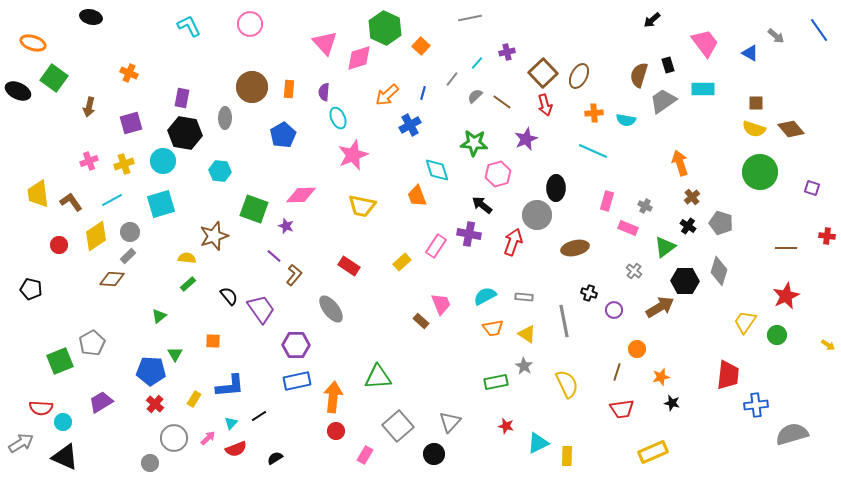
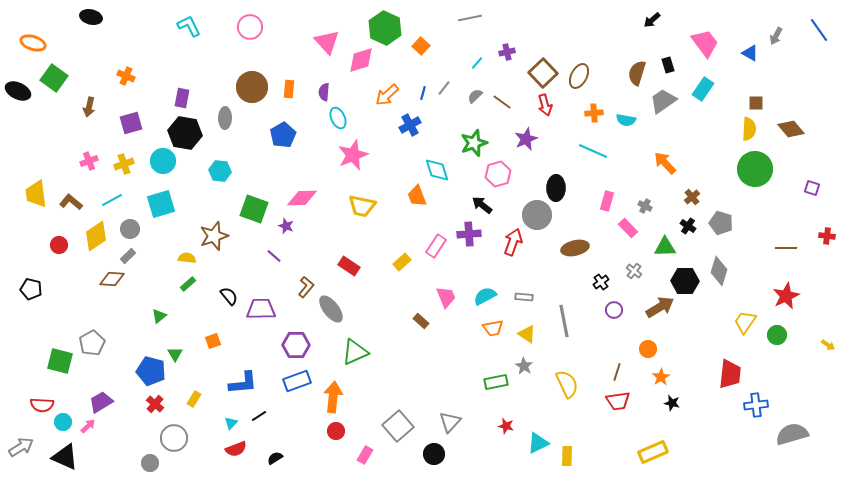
pink circle at (250, 24): moved 3 px down
gray arrow at (776, 36): rotated 78 degrees clockwise
pink triangle at (325, 43): moved 2 px right, 1 px up
pink diamond at (359, 58): moved 2 px right, 2 px down
orange cross at (129, 73): moved 3 px left, 3 px down
brown semicircle at (639, 75): moved 2 px left, 2 px up
gray line at (452, 79): moved 8 px left, 9 px down
cyan rectangle at (703, 89): rotated 55 degrees counterclockwise
yellow semicircle at (754, 129): moved 5 px left; rotated 105 degrees counterclockwise
green star at (474, 143): rotated 24 degrees counterclockwise
orange arrow at (680, 163): moved 15 px left; rotated 25 degrees counterclockwise
green circle at (760, 172): moved 5 px left, 3 px up
yellow trapezoid at (38, 194): moved 2 px left
pink diamond at (301, 195): moved 1 px right, 3 px down
brown L-shape at (71, 202): rotated 15 degrees counterclockwise
pink rectangle at (628, 228): rotated 24 degrees clockwise
gray circle at (130, 232): moved 3 px up
purple cross at (469, 234): rotated 15 degrees counterclockwise
green triangle at (665, 247): rotated 35 degrees clockwise
brown L-shape at (294, 275): moved 12 px right, 12 px down
black cross at (589, 293): moved 12 px right, 11 px up; rotated 35 degrees clockwise
pink trapezoid at (441, 304): moved 5 px right, 7 px up
purple trapezoid at (261, 309): rotated 56 degrees counterclockwise
orange square at (213, 341): rotated 21 degrees counterclockwise
orange circle at (637, 349): moved 11 px right
green square at (60, 361): rotated 36 degrees clockwise
blue pentagon at (151, 371): rotated 12 degrees clockwise
red trapezoid at (728, 375): moved 2 px right, 1 px up
green triangle at (378, 377): moved 23 px left, 25 px up; rotated 20 degrees counterclockwise
orange star at (661, 377): rotated 18 degrees counterclockwise
blue rectangle at (297, 381): rotated 8 degrees counterclockwise
blue L-shape at (230, 386): moved 13 px right, 3 px up
red semicircle at (41, 408): moved 1 px right, 3 px up
red trapezoid at (622, 409): moved 4 px left, 8 px up
pink arrow at (208, 438): moved 120 px left, 12 px up
gray arrow at (21, 443): moved 4 px down
